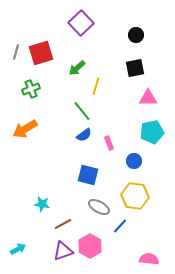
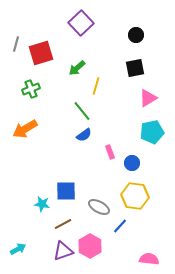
gray line: moved 8 px up
pink triangle: rotated 30 degrees counterclockwise
pink rectangle: moved 1 px right, 9 px down
blue circle: moved 2 px left, 2 px down
blue square: moved 22 px left, 16 px down; rotated 15 degrees counterclockwise
